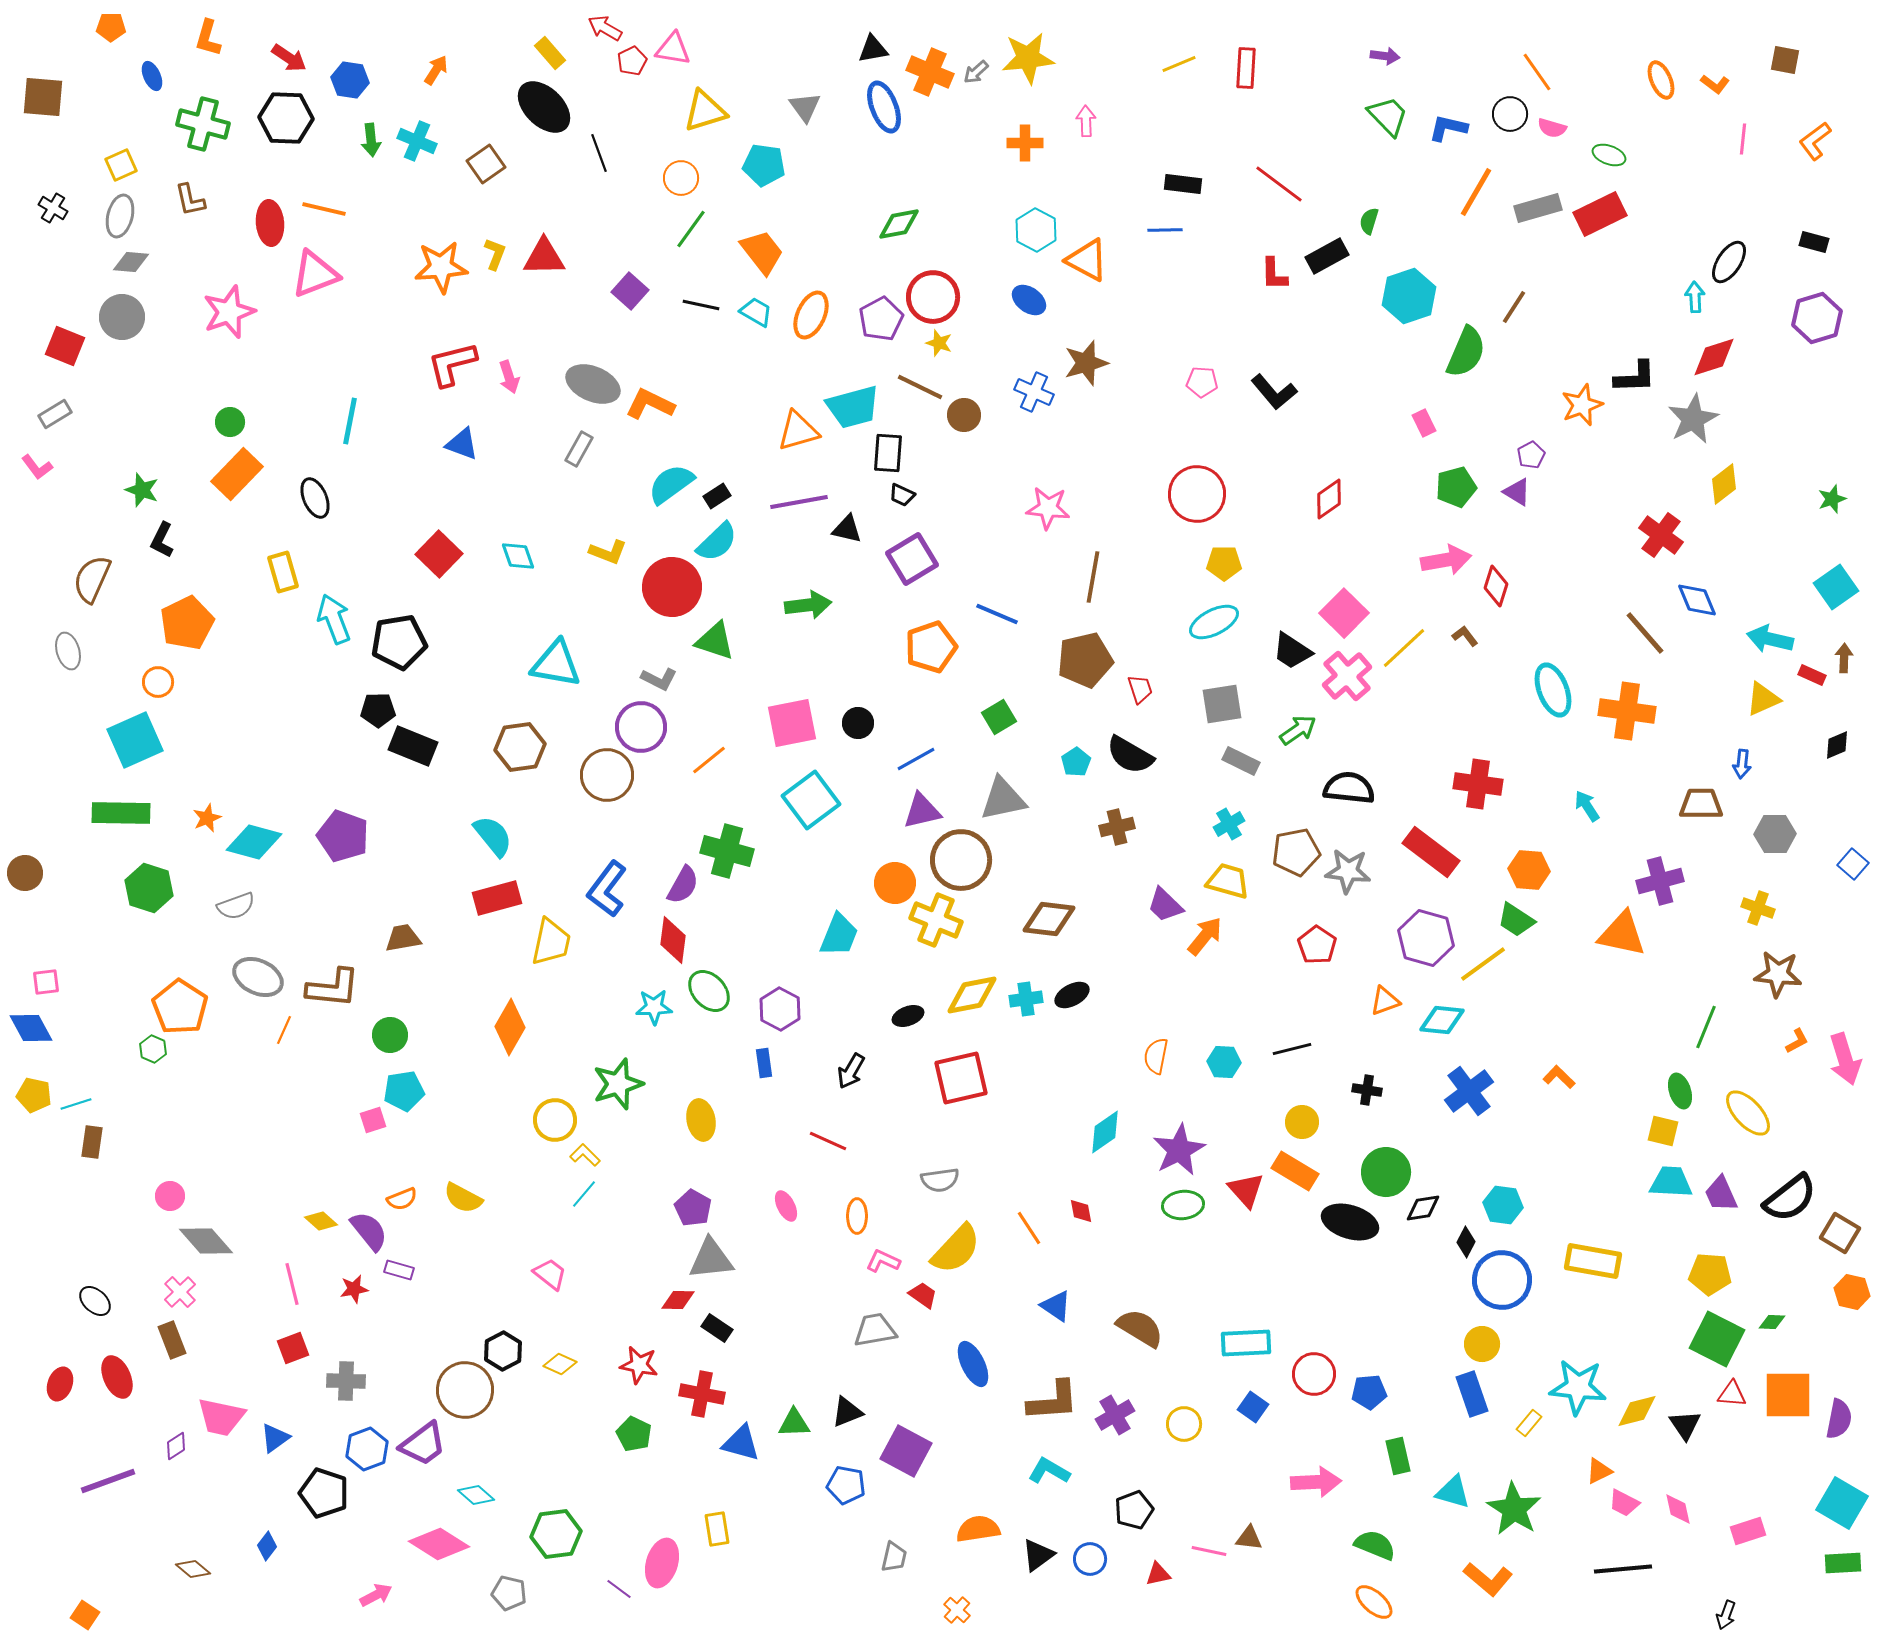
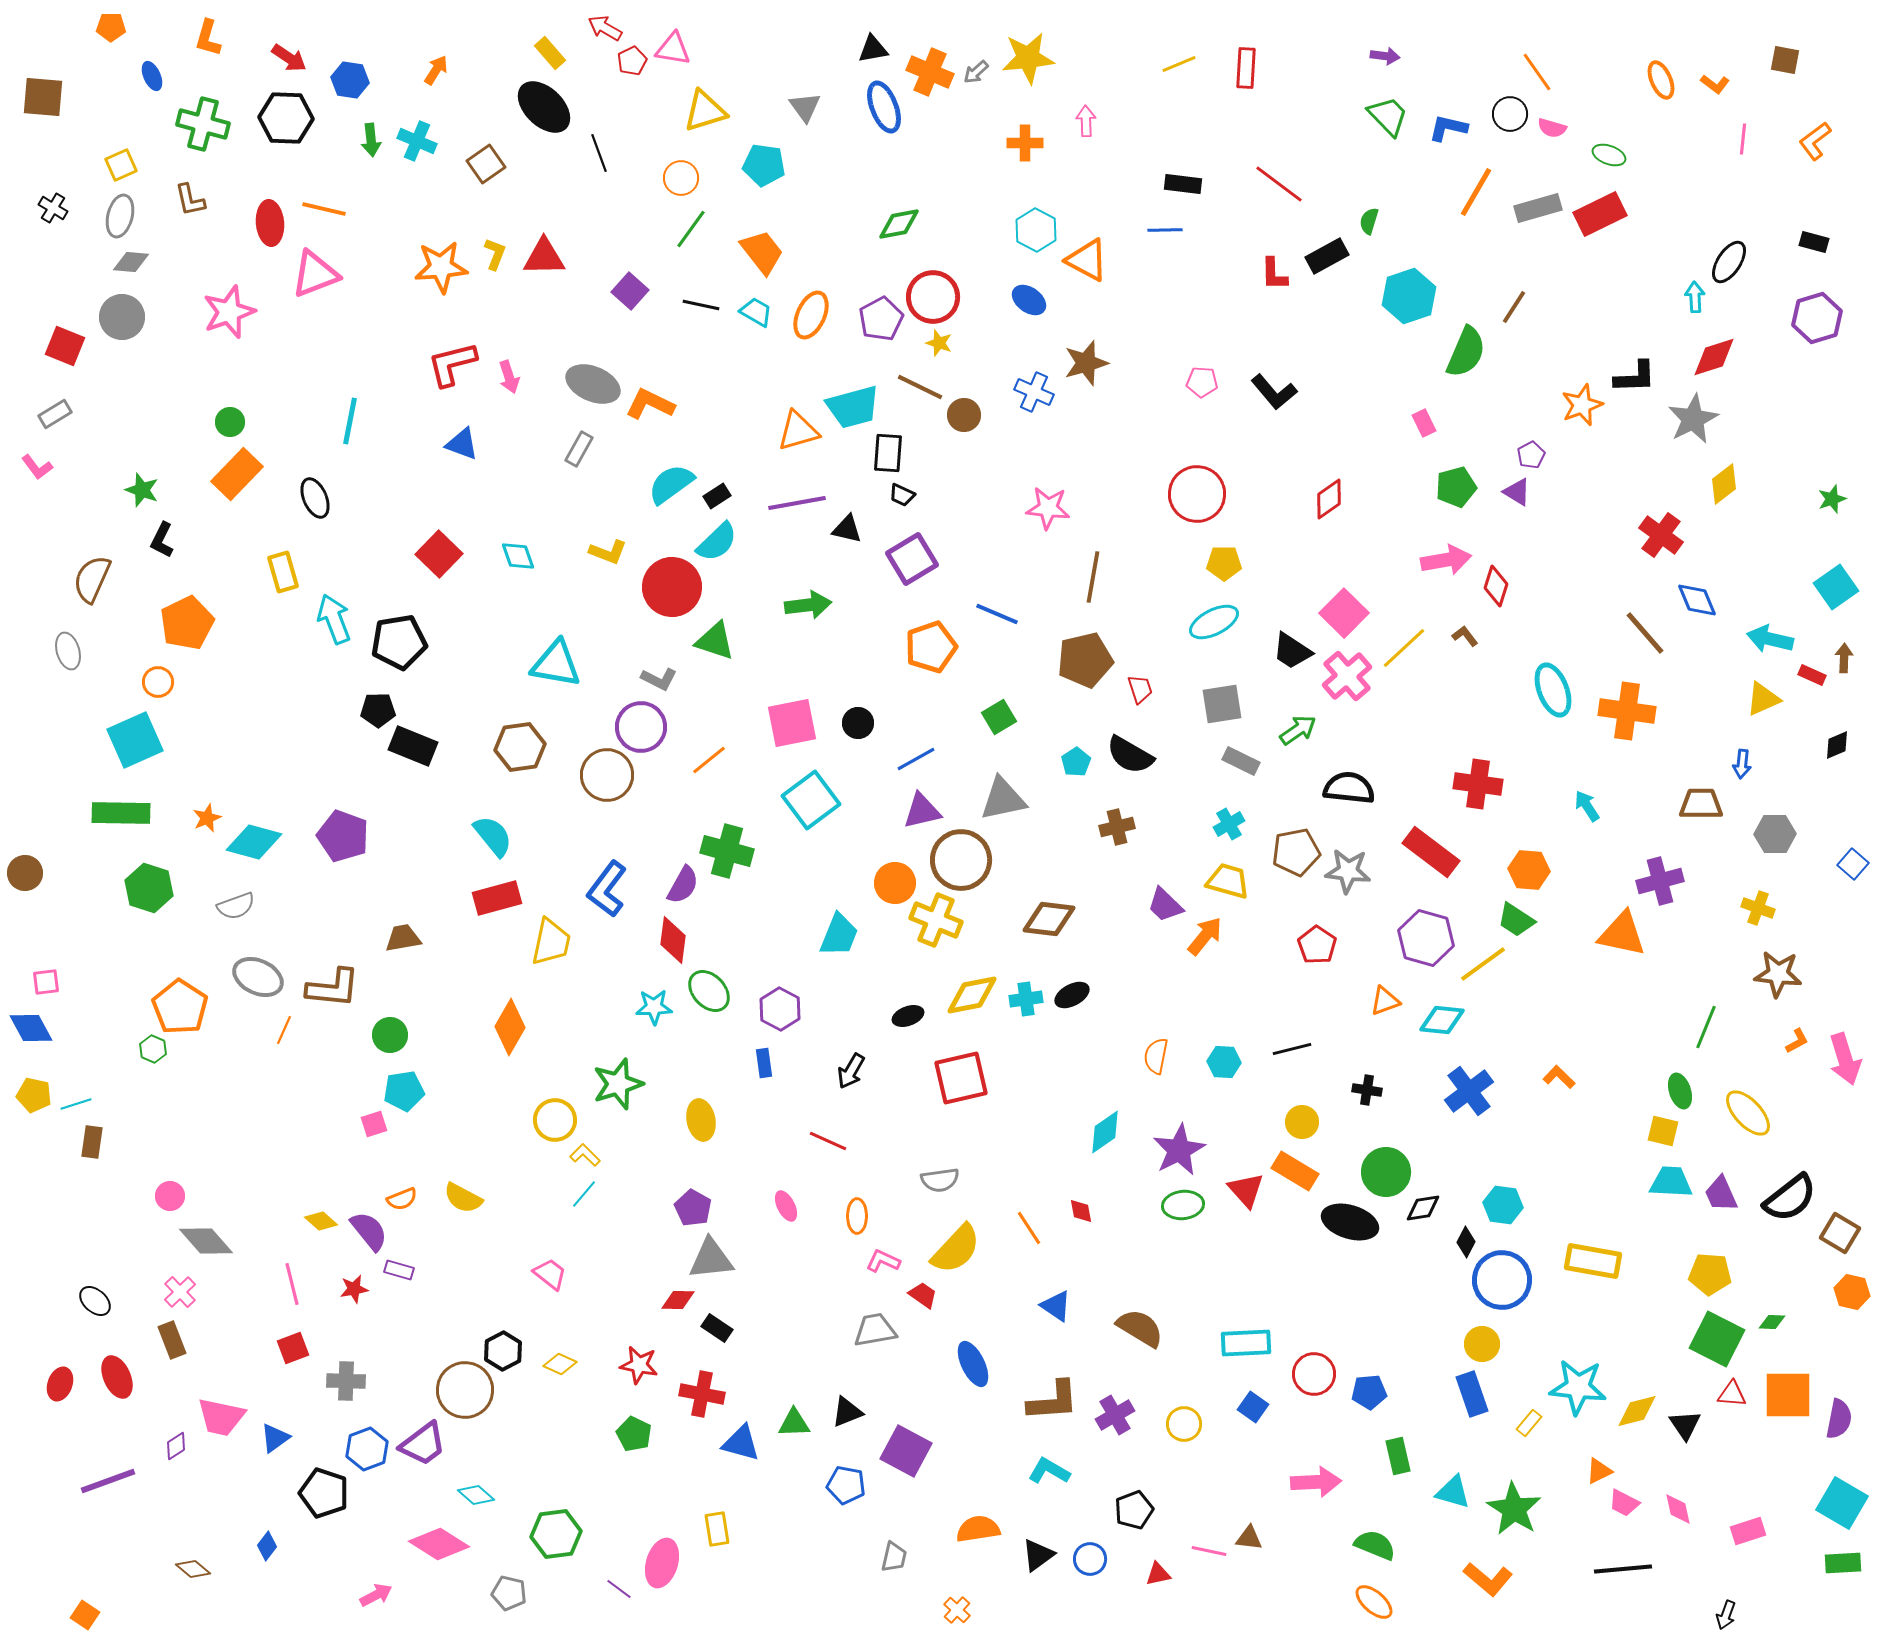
purple line at (799, 502): moved 2 px left, 1 px down
pink square at (373, 1120): moved 1 px right, 4 px down
